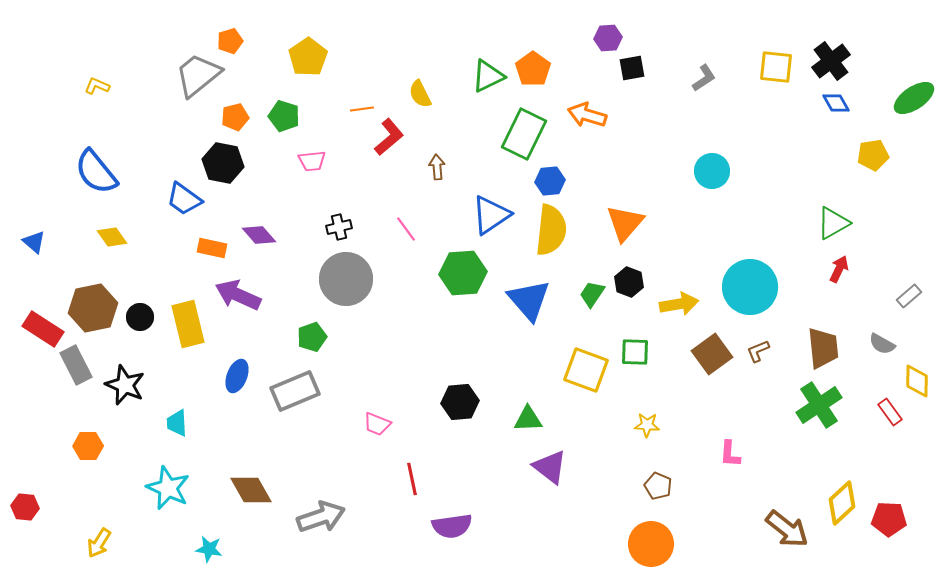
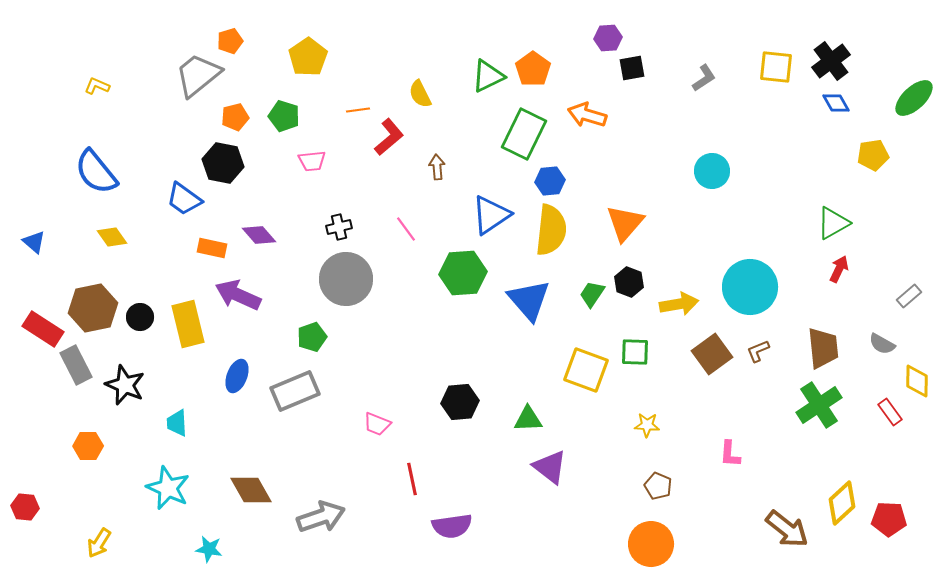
green ellipse at (914, 98): rotated 9 degrees counterclockwise
orange line at (362, 109): moved 4 px left, 1 px down
